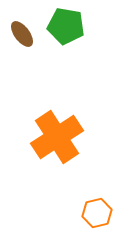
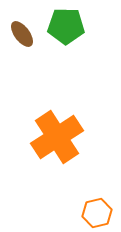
green pentagon: rotated 9 degrees counterclockwise
